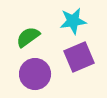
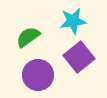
purple square: rotated 16 degrees counterclockwise
purple circle: moved 3 px right, 1 px down
